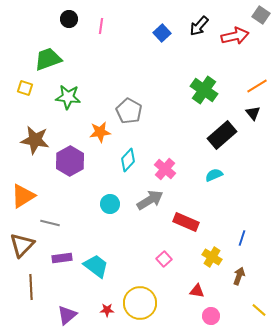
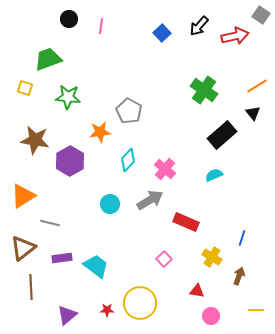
brown triangle: moved 1 px right, 3 px down; rotated 8 degrees clockwise
yellow line: moved 3 px left; rotated 42 degrees counterclockwise
